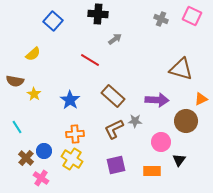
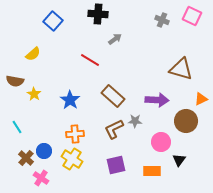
gray cross: moved 1 px right, 1 px down
